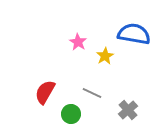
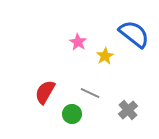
blue semicircle: rotated 28 degrees clockwise
gray line: moved 2 px left
green circle: moved 1 px right
